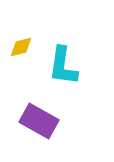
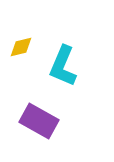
cyan L-shape: rotated 15 degrees clockwise
